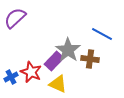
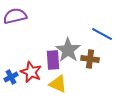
purple semicircle: moved 2 px up; rotated 30 degrees clockwise
purple rectangle: moved 1 px left, 1 px up; rotated 48 degrees counterclockwise
